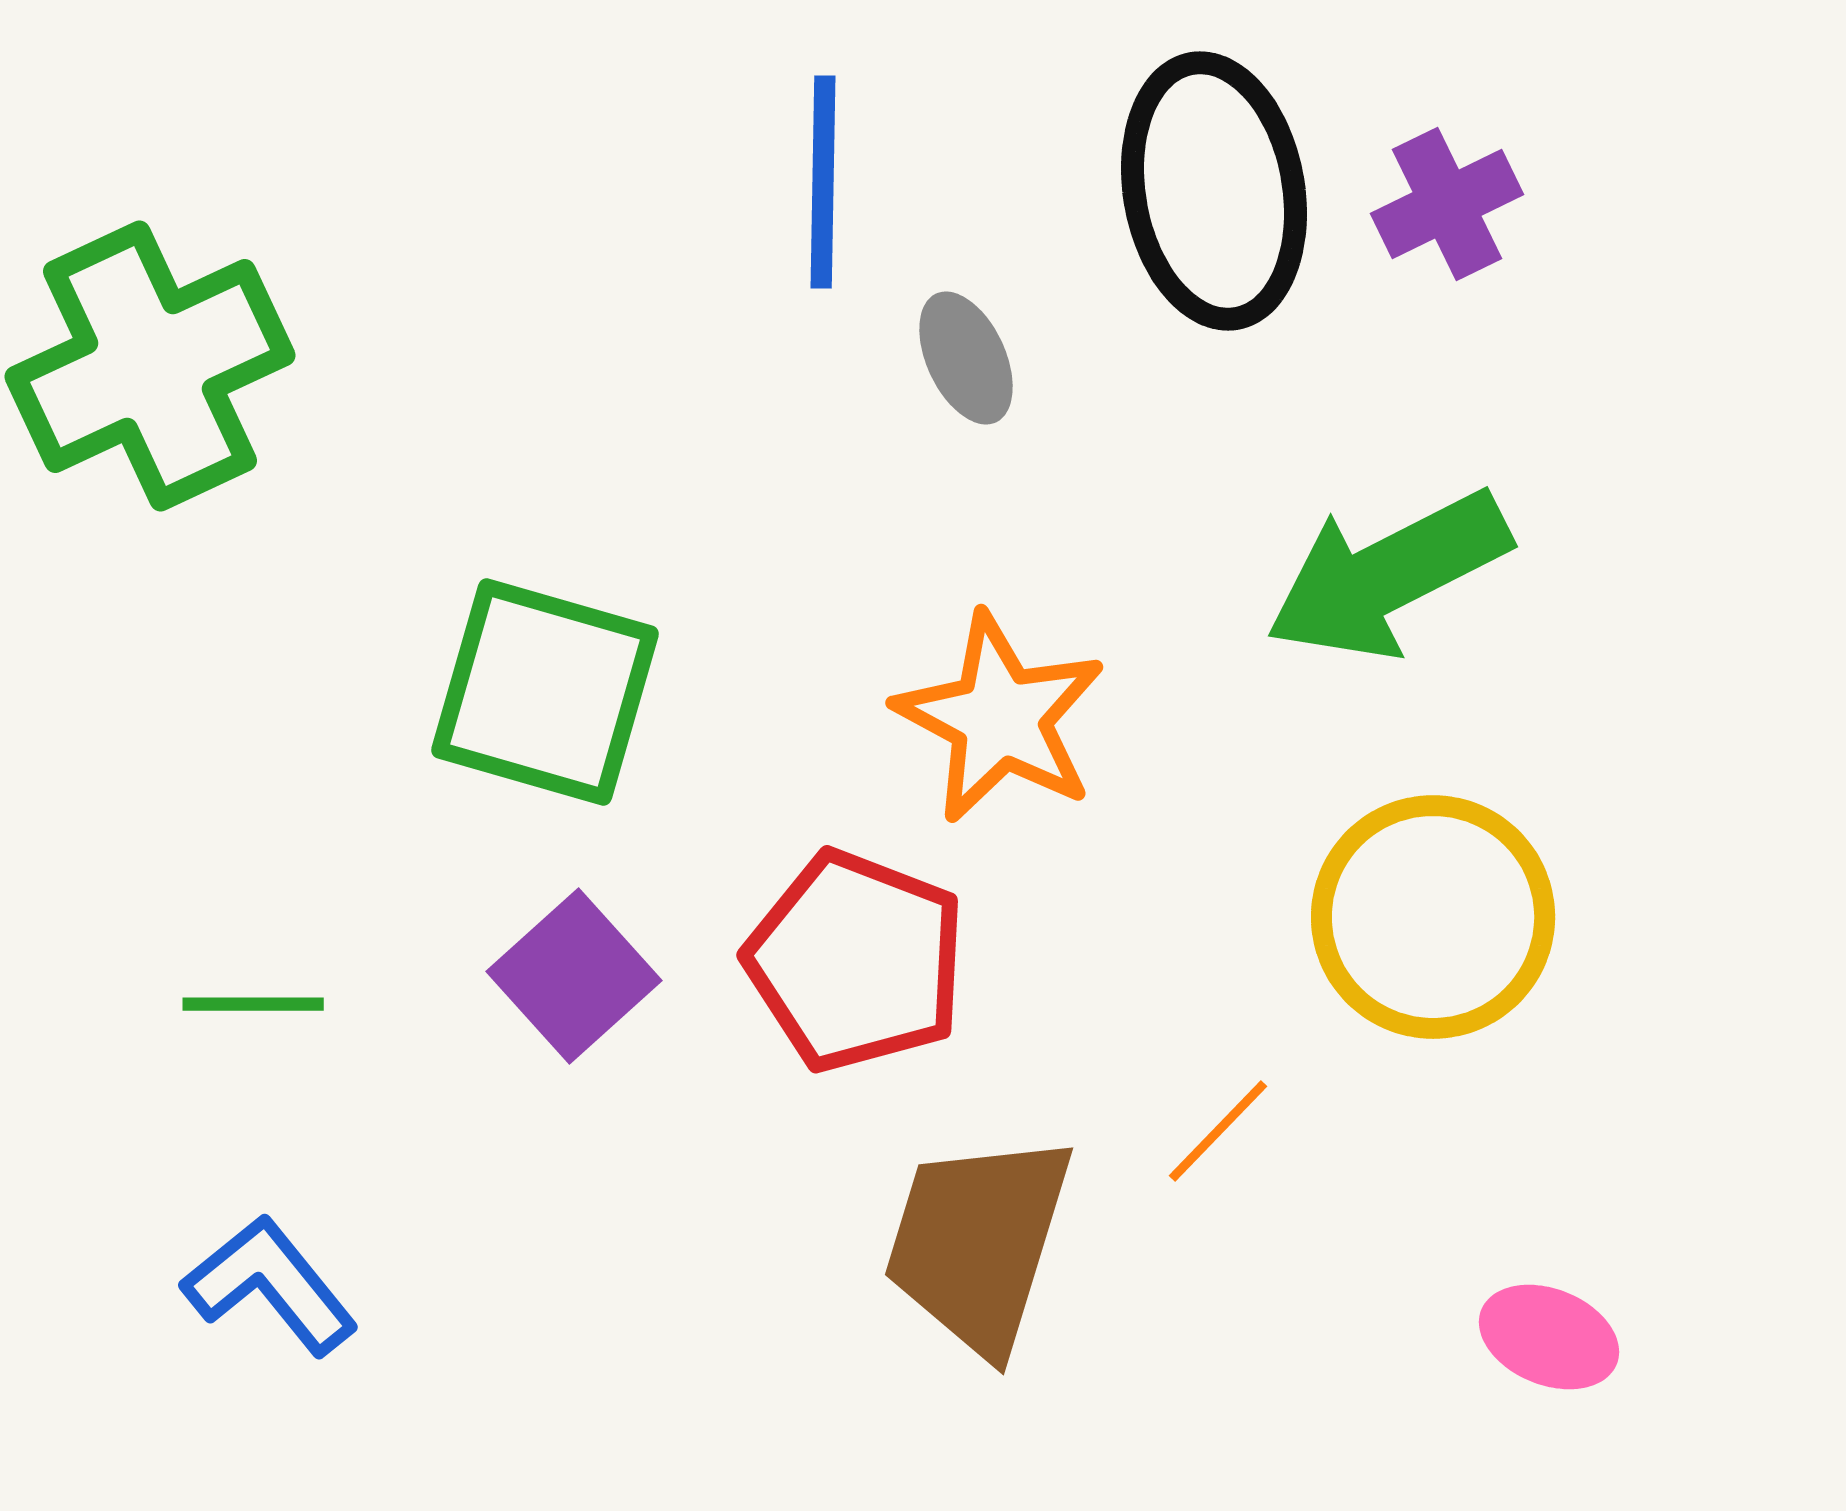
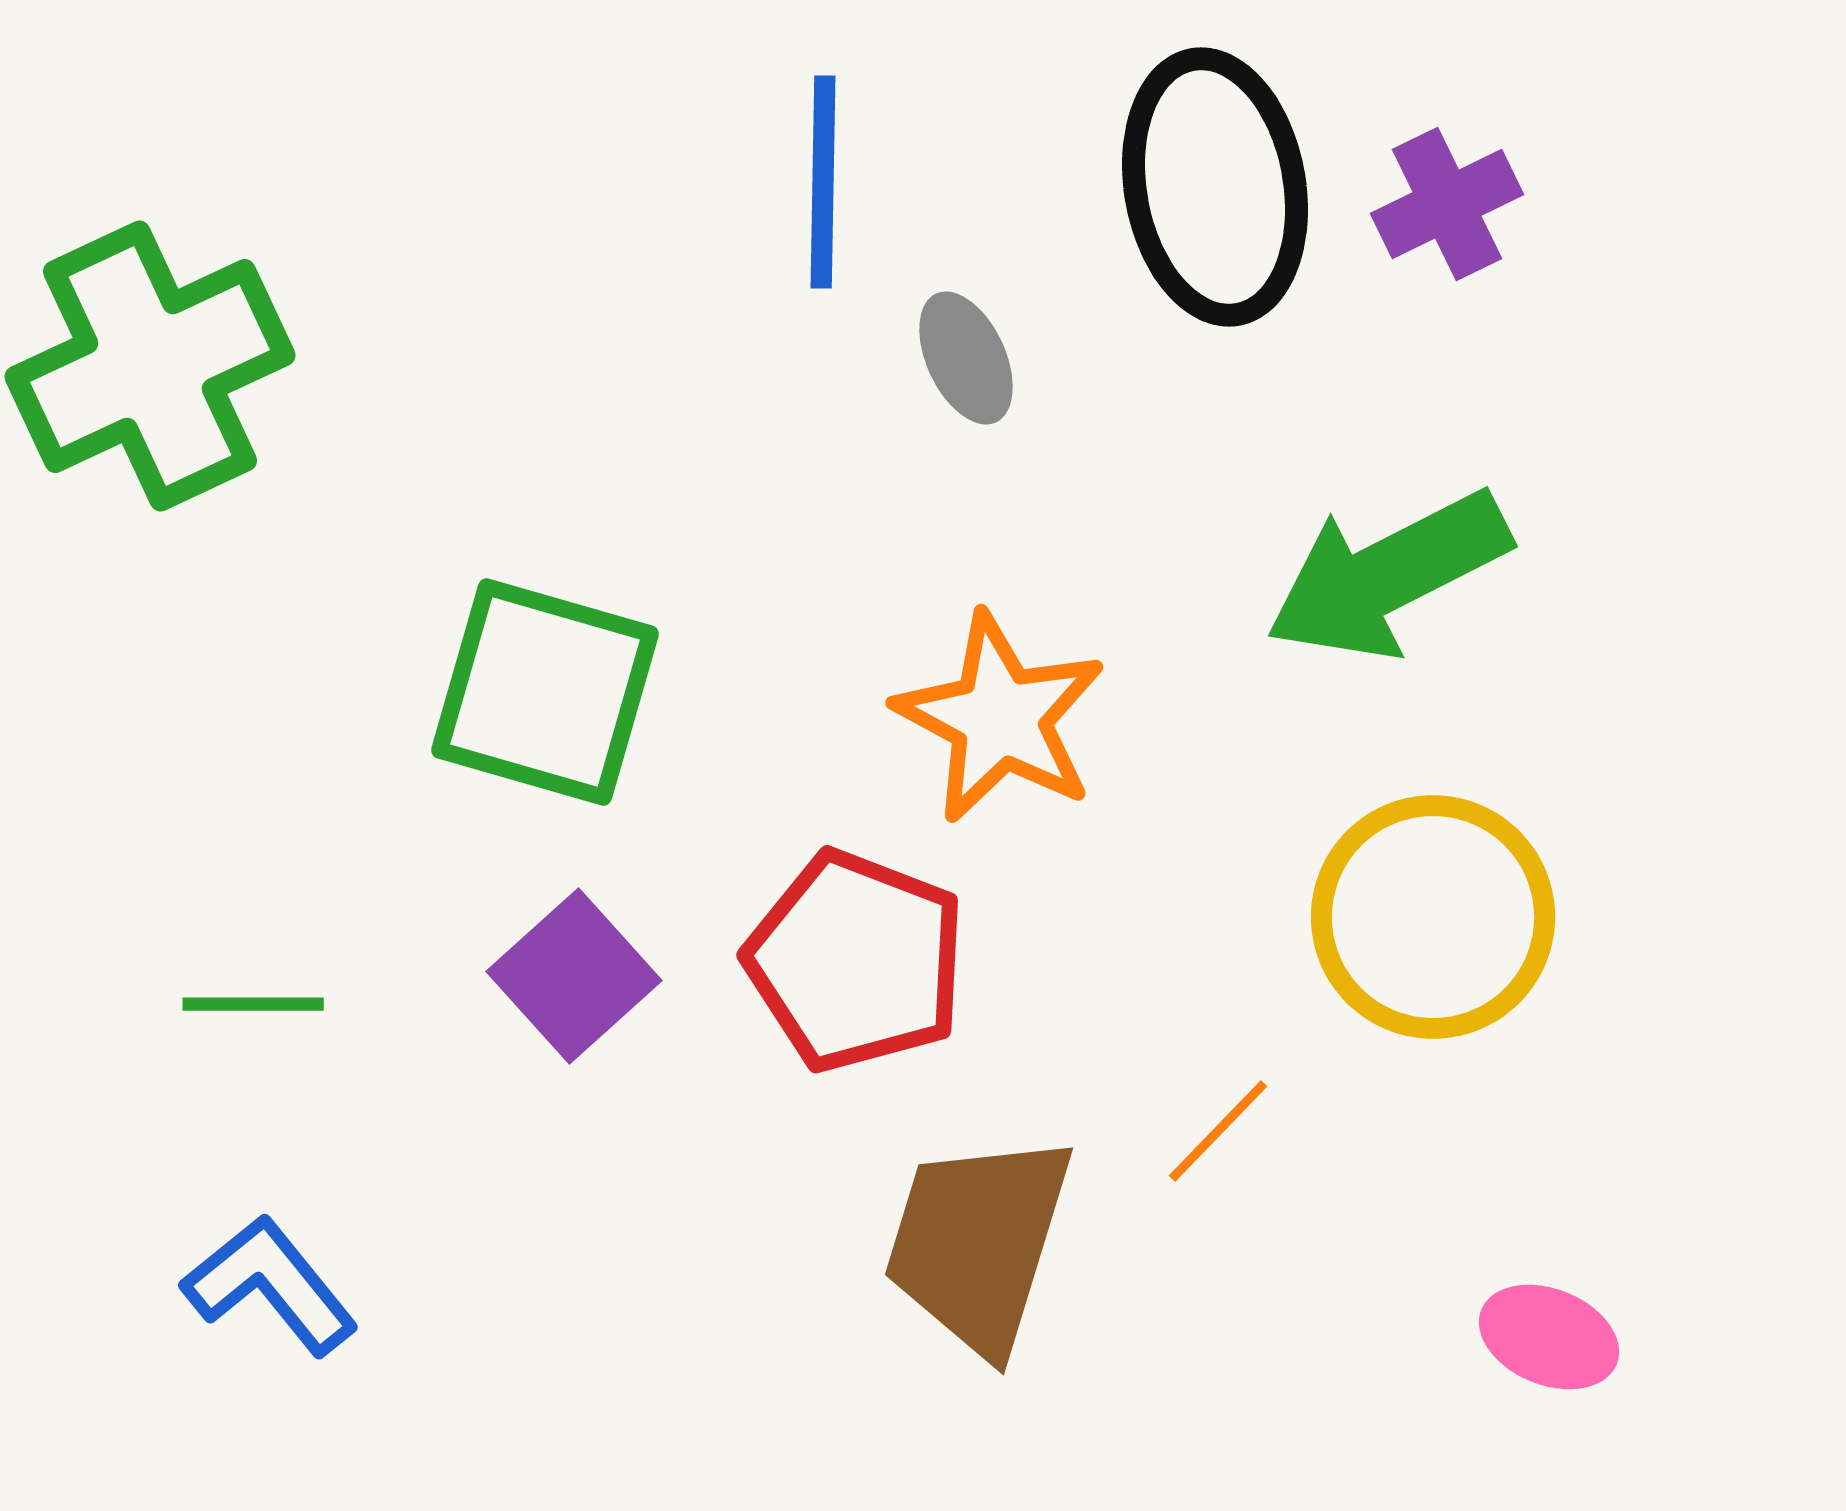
black ellipse: moved 1 px right, 4 px up
